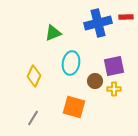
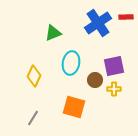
blue cross: rotated 20 degrees counterclockwise
brown circle: moved 1 px up
